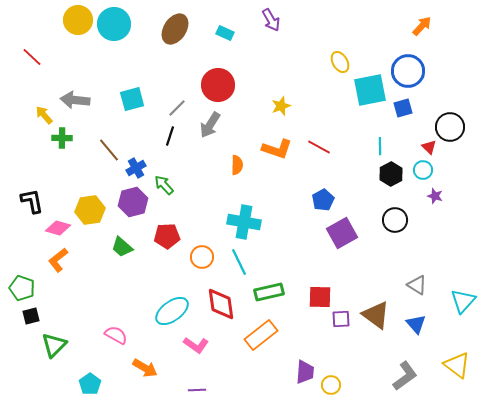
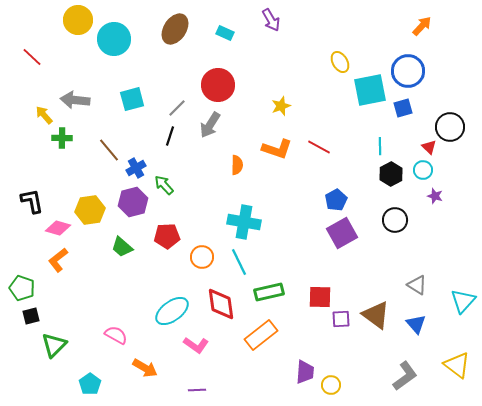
cyan circle at (114, 24): moved 15 px down
blue pentagon at (323, 200): moved 13 px right
